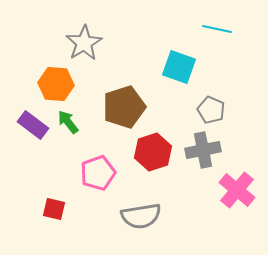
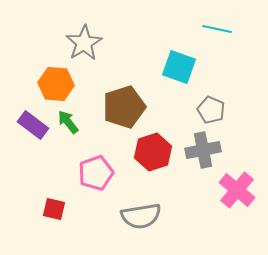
pink pentagon: moved 2 px left
